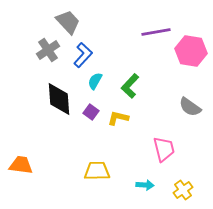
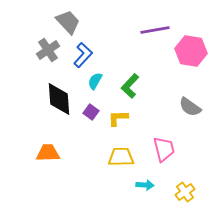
purple line: moved 1 px left, 2 px up
yellow L-shape: rotated 15 degrees counterclockwise
orange trapezoid: moved 27 px right, 12 px up; rotated 10 degrees counterclockwise
yellow trapezoid: moved 24 px right, 14 px up
yellow cross: moved 2 px right, 2 px down
